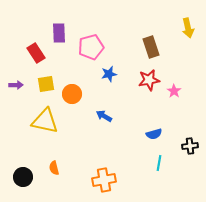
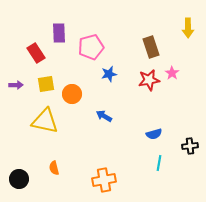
yellow arrow: rotated 12 degrees clockwise
pink star: moved 2 px left, 18 px up
black circle: moved 4 px left, 2 px down
